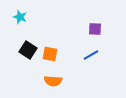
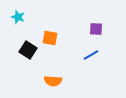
cyan star: moved 2 px left
purple square: moved 1 px right
orange square: moved 16 px up
